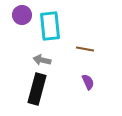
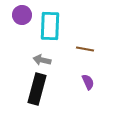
cyan rectangle: rotated 8 degrees clockwise
